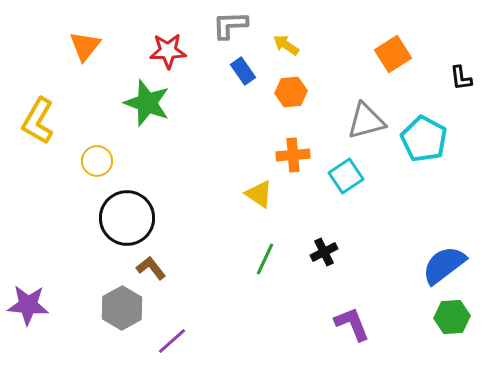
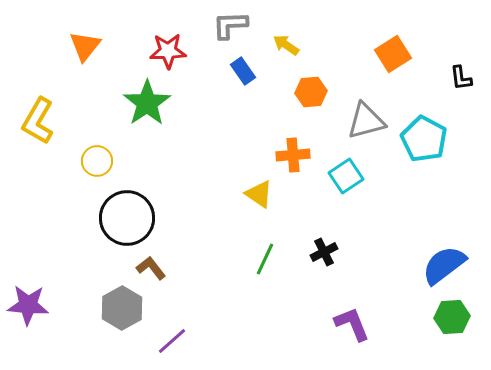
orange hexagon: moved 20 px right
green star: rotated 18 degrees clockwise
